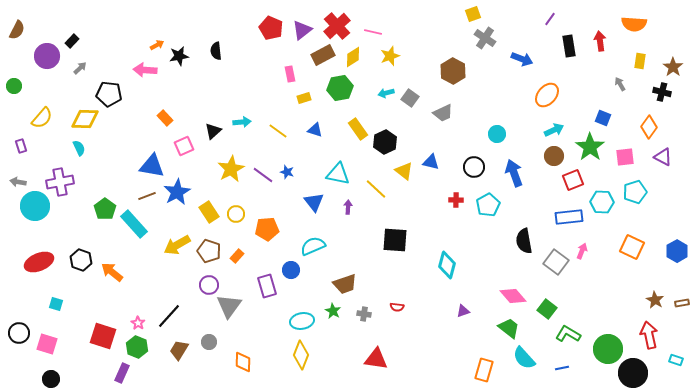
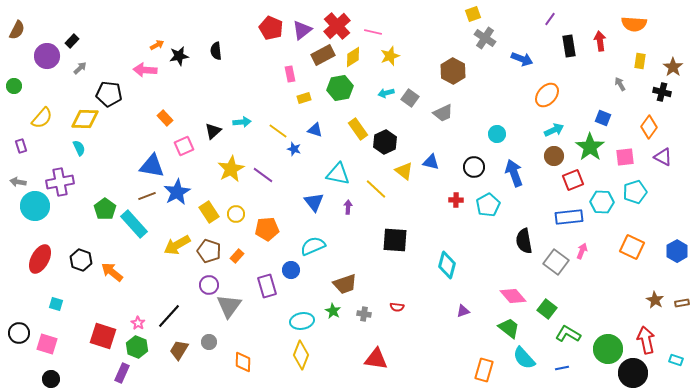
blue star at (287, 172): moved 7 px right, 23 px up
red ellipse at (39, 262): moved 1 px right, 3 px up; rotated 40 degrees counterclockwise
red arrow at (649, 335): moved 3 px left, 5 px down
